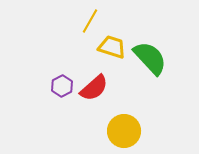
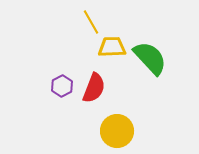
yellow line: moved 1 px right, 1 px down; rotated 60 degrees counterclockwise
yellow trapezoid: rotated 20 degrees counterclockwise
red semicircle: rotated 28 degrees counterclockwise
yellow circle: moved 7 px left
